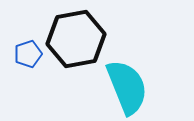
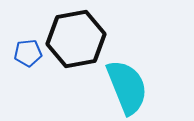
blue pentagon: moved 1 px up; rotated 12 degrees clockwise
